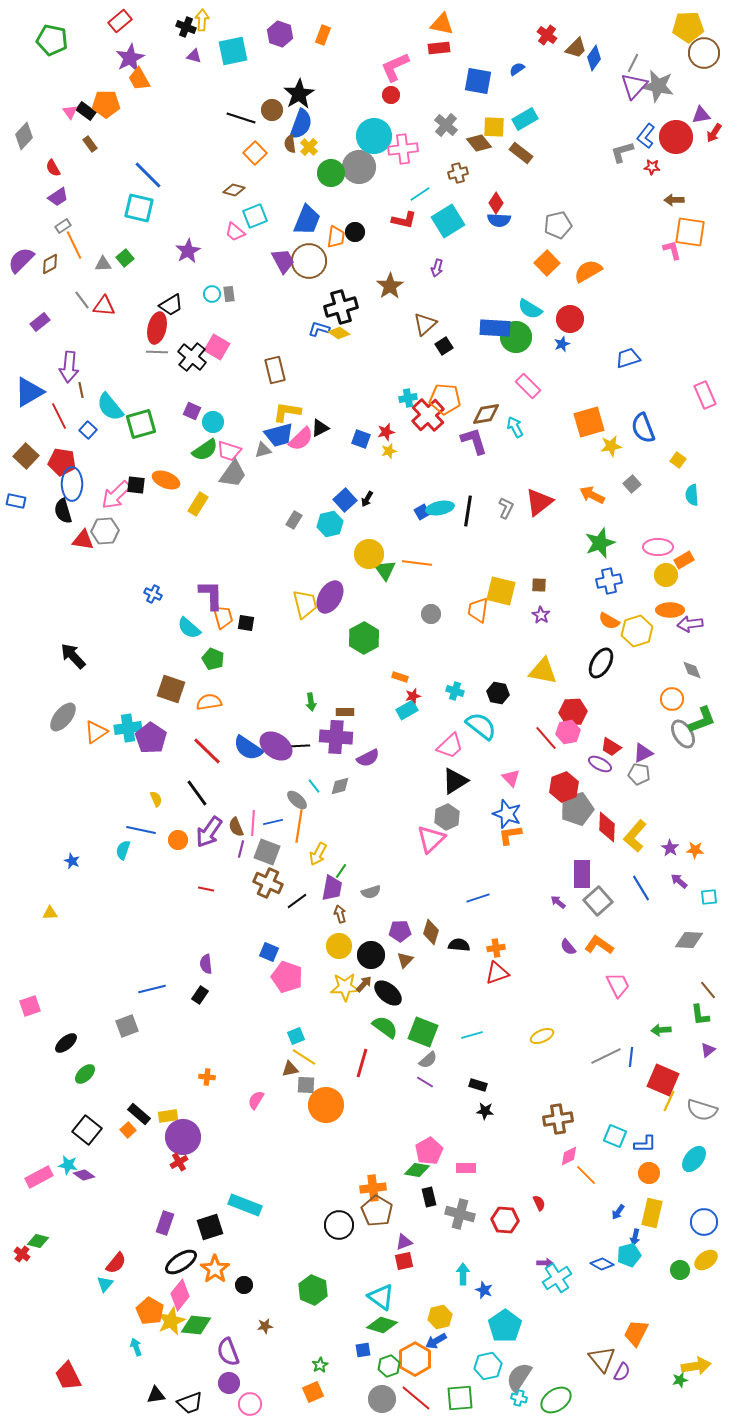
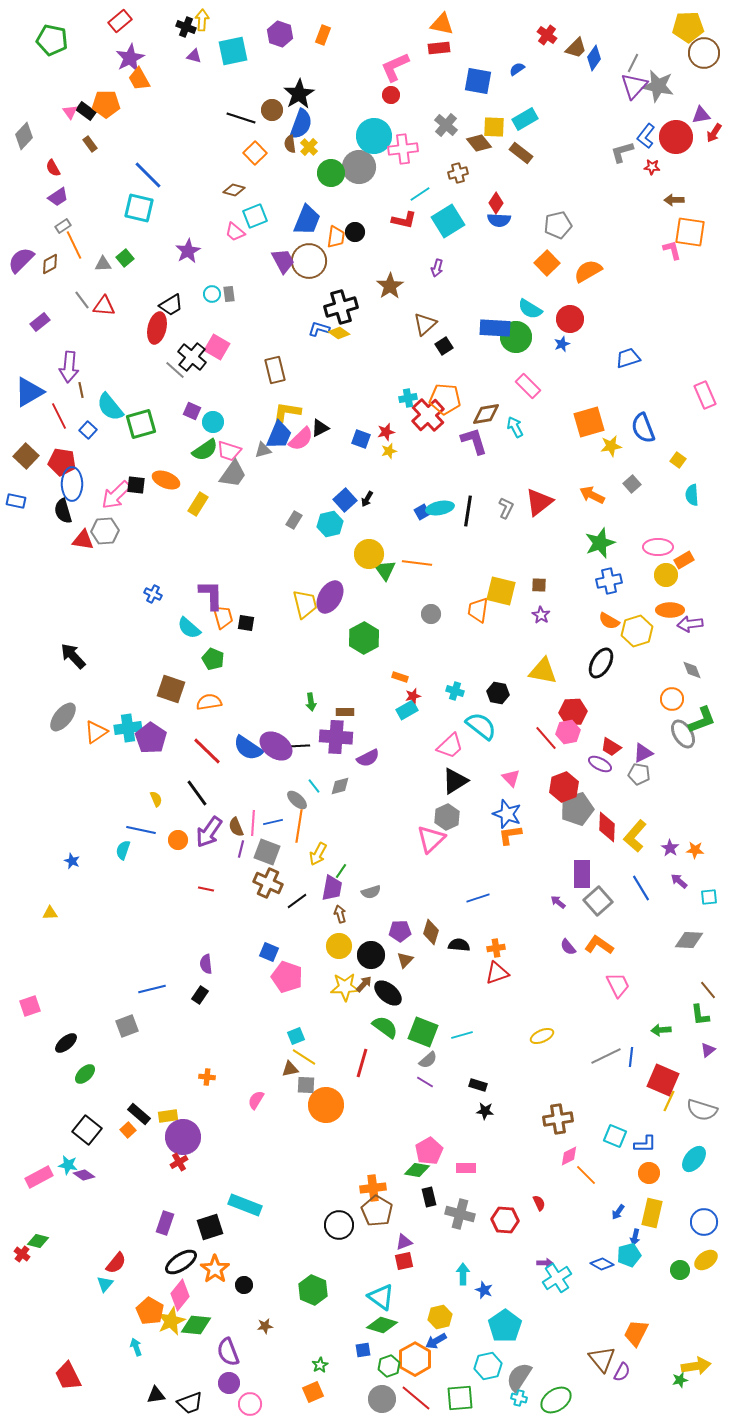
gray line at (157, 352): moved 18 px right, 18 px down; rotated 40 degrees clockwise
blue trapezoid at (279, 435): rotated 52 degrees counterclockwise
cyan line at (472, 1035): moved 10 px left
